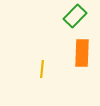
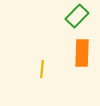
green rectangle: moved 2 px right
